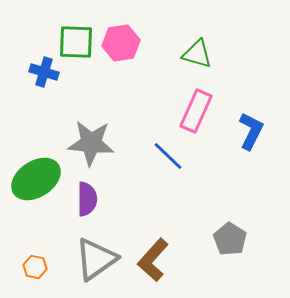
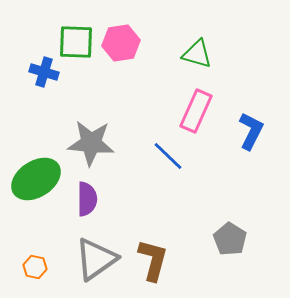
brown L-shape: rotated 153 degrees clockwise
